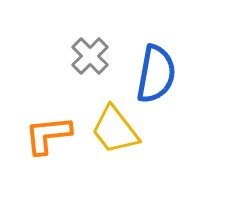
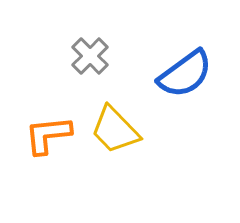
blue semicircle: moved 29 px right; rotated 44 degrees clockwise
yellow trapezoid: rotated 6 degrees counterclockwise
